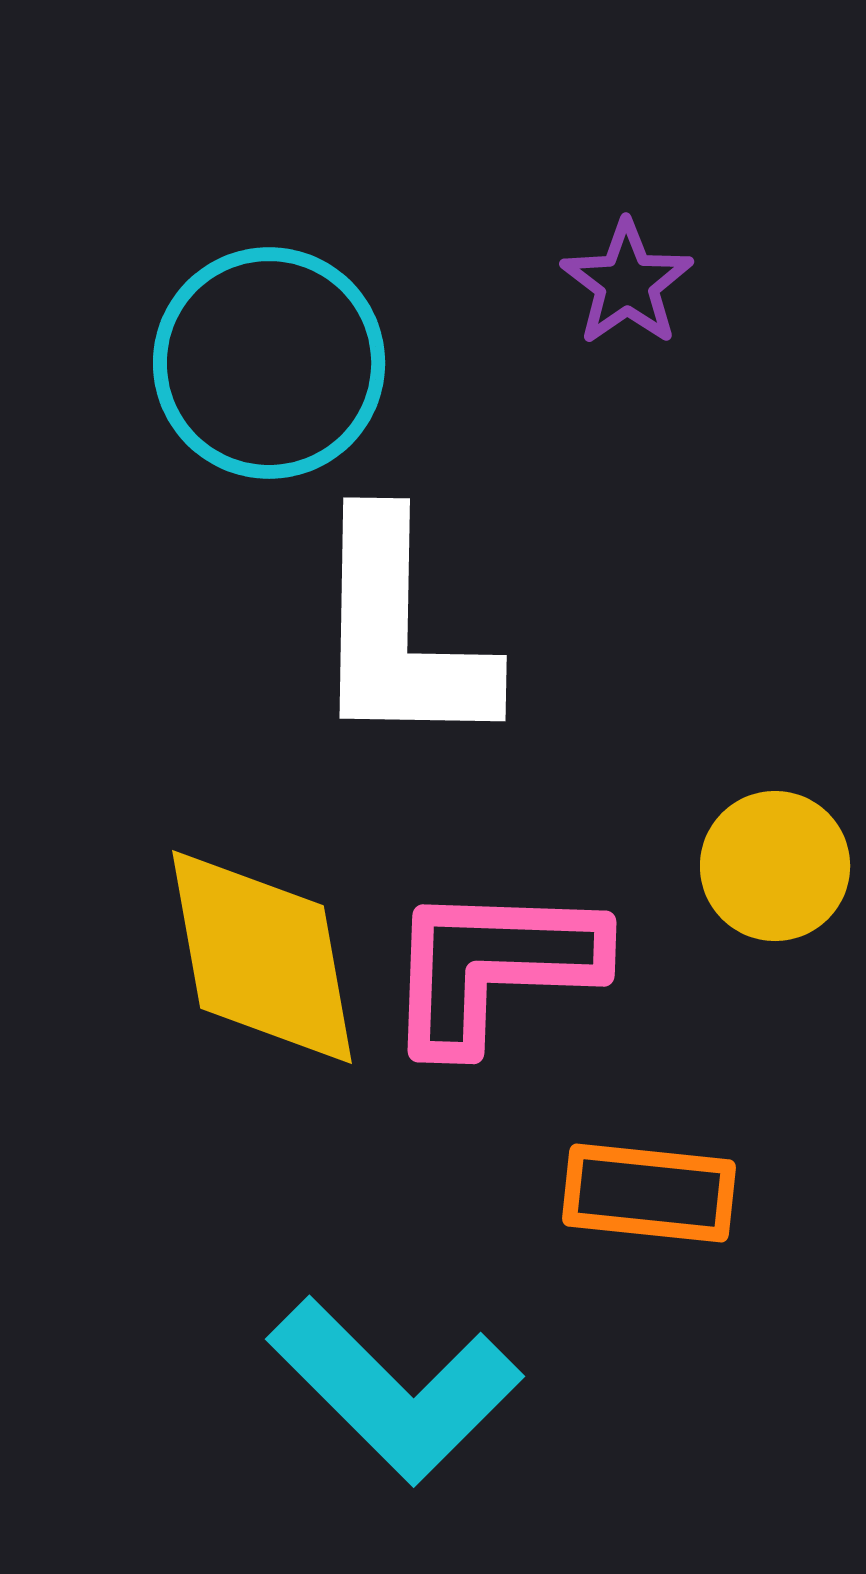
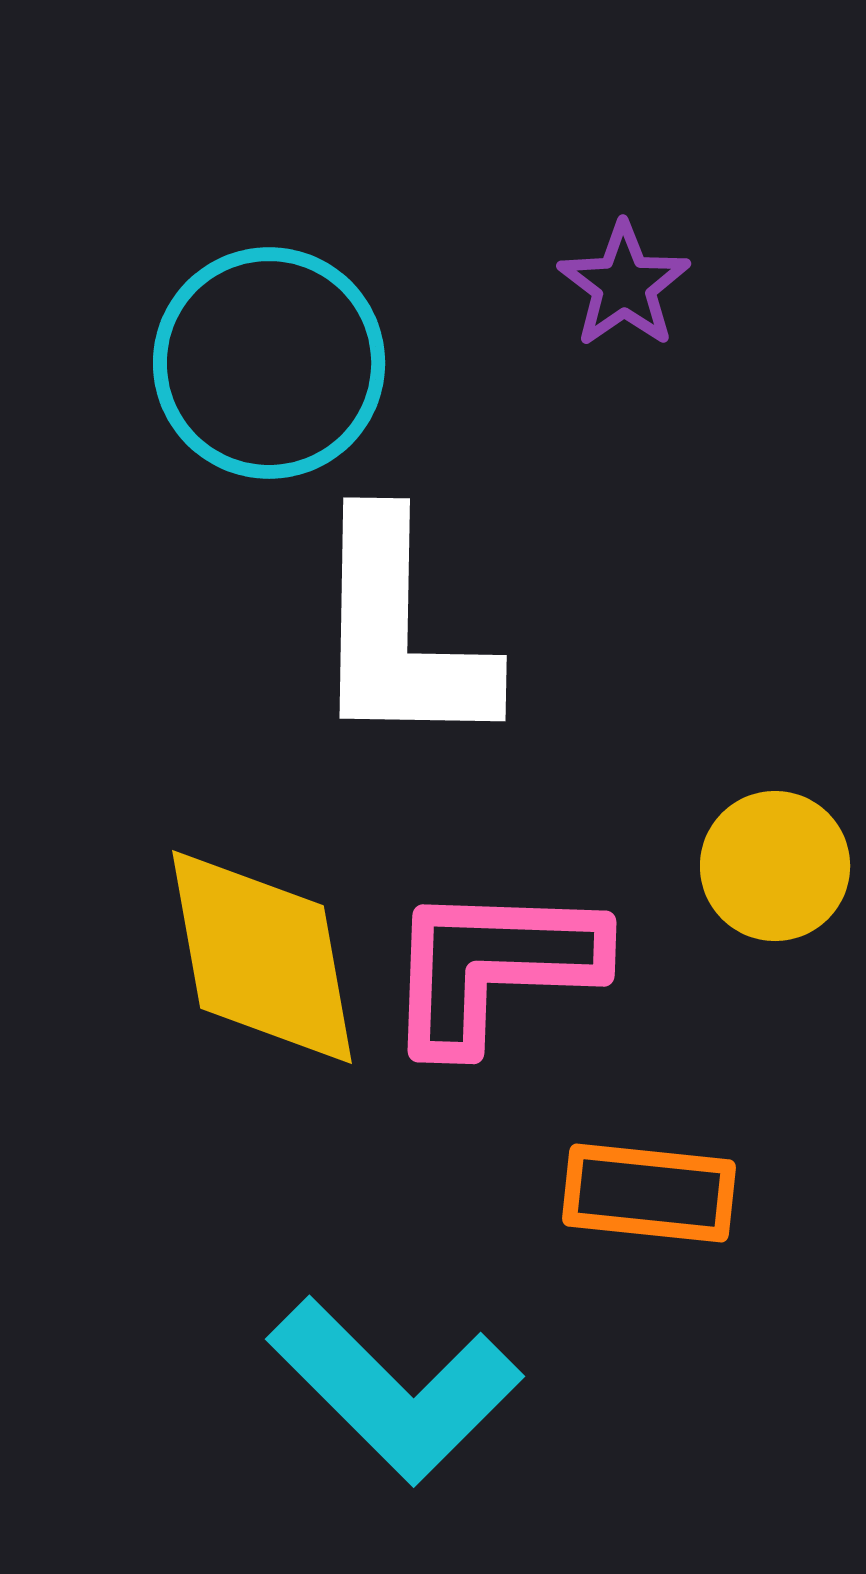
purple star: moved 3 px left, 2 px down
